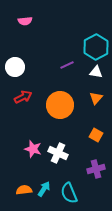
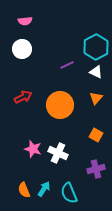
white circle: moved 7 px right, 18 px up
white triangle: rotated 16 degrees clockwise
orange semicircle: rotated 105 degrees counterclockwise
